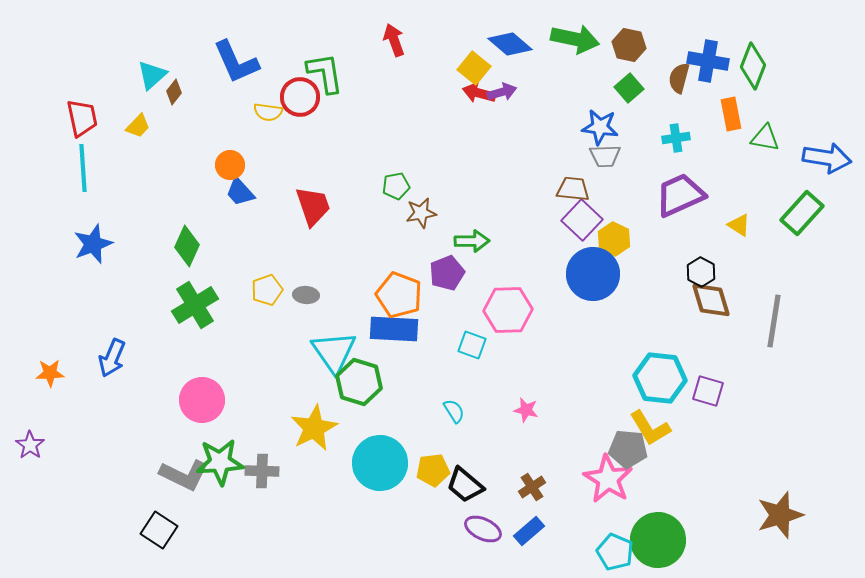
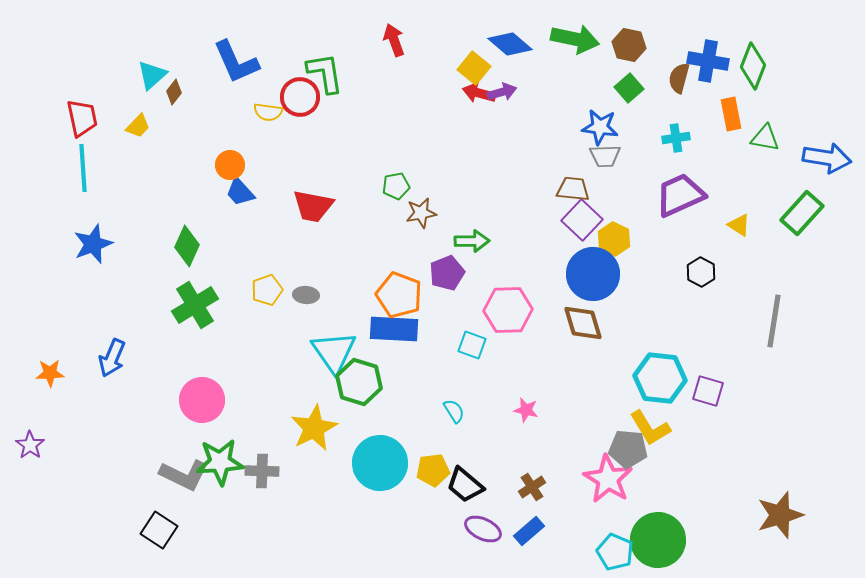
red trapezoid at (313, 206): rotated 120 degrees clockwise
brown diamond at (711, 300): moved 128 px left, 23 px down
